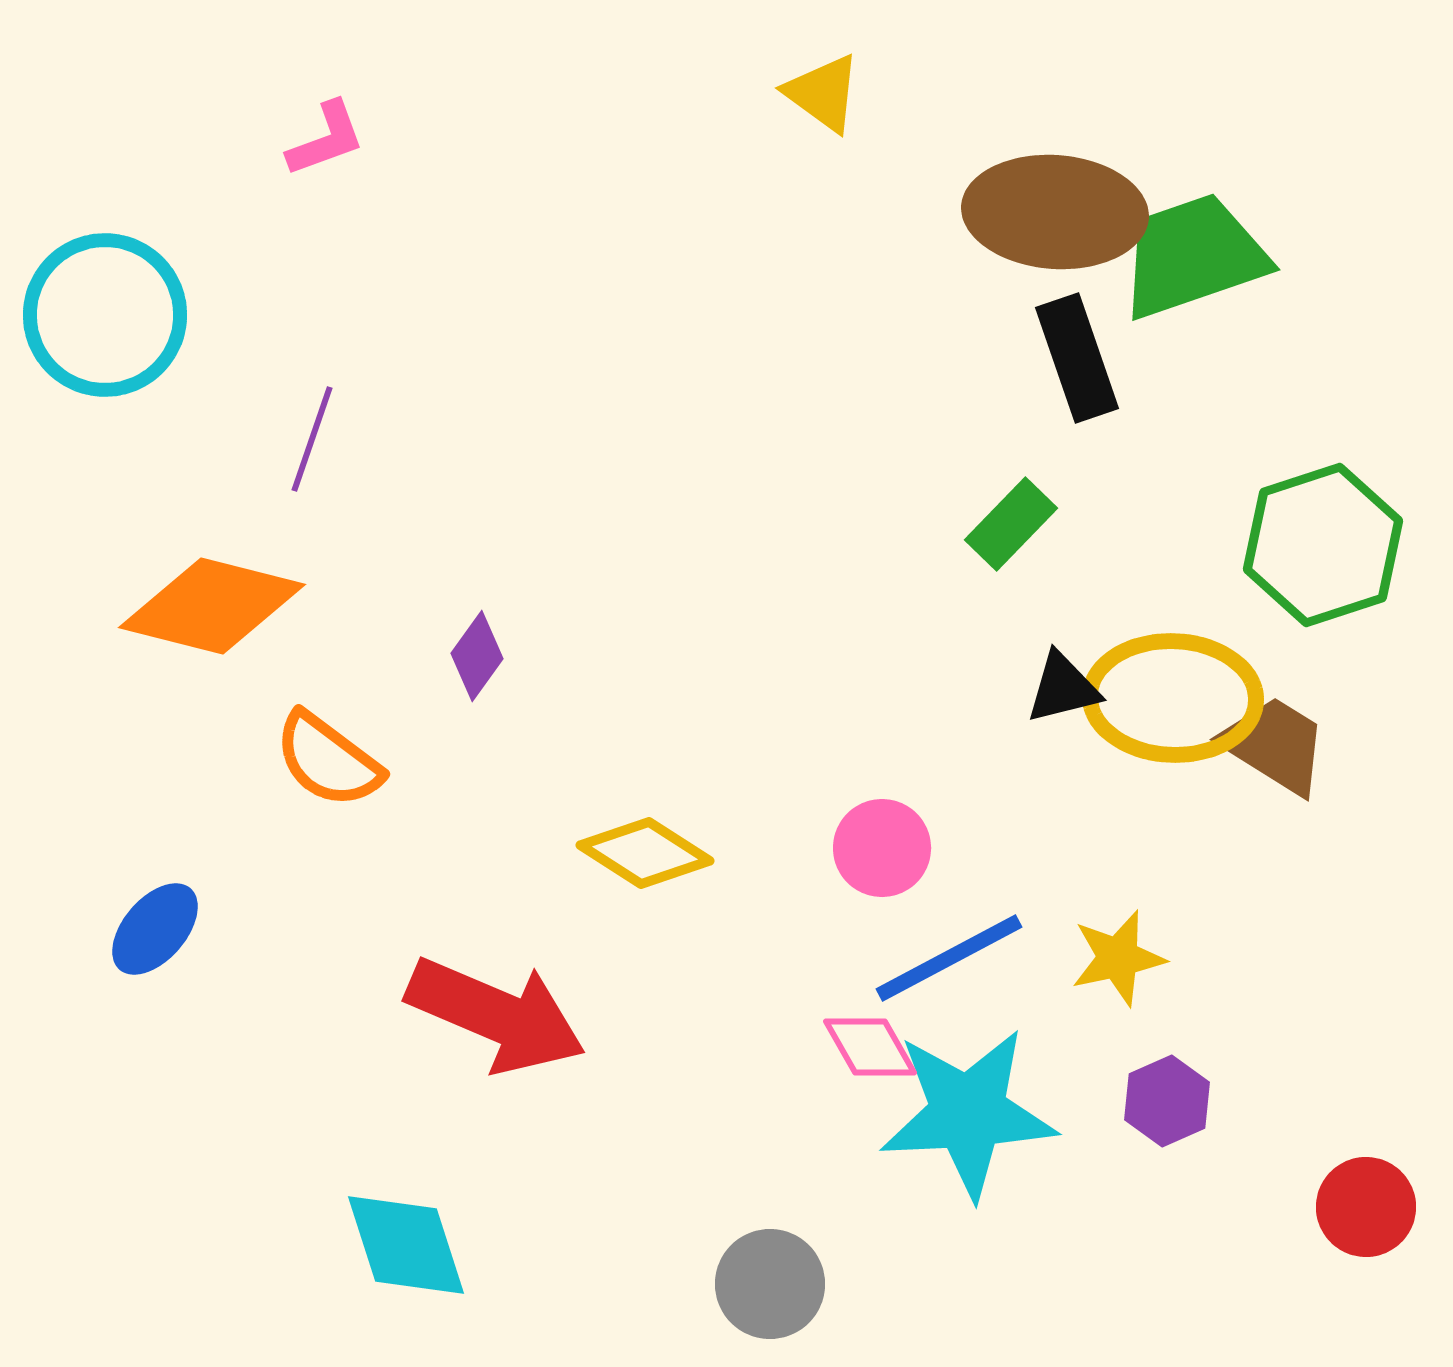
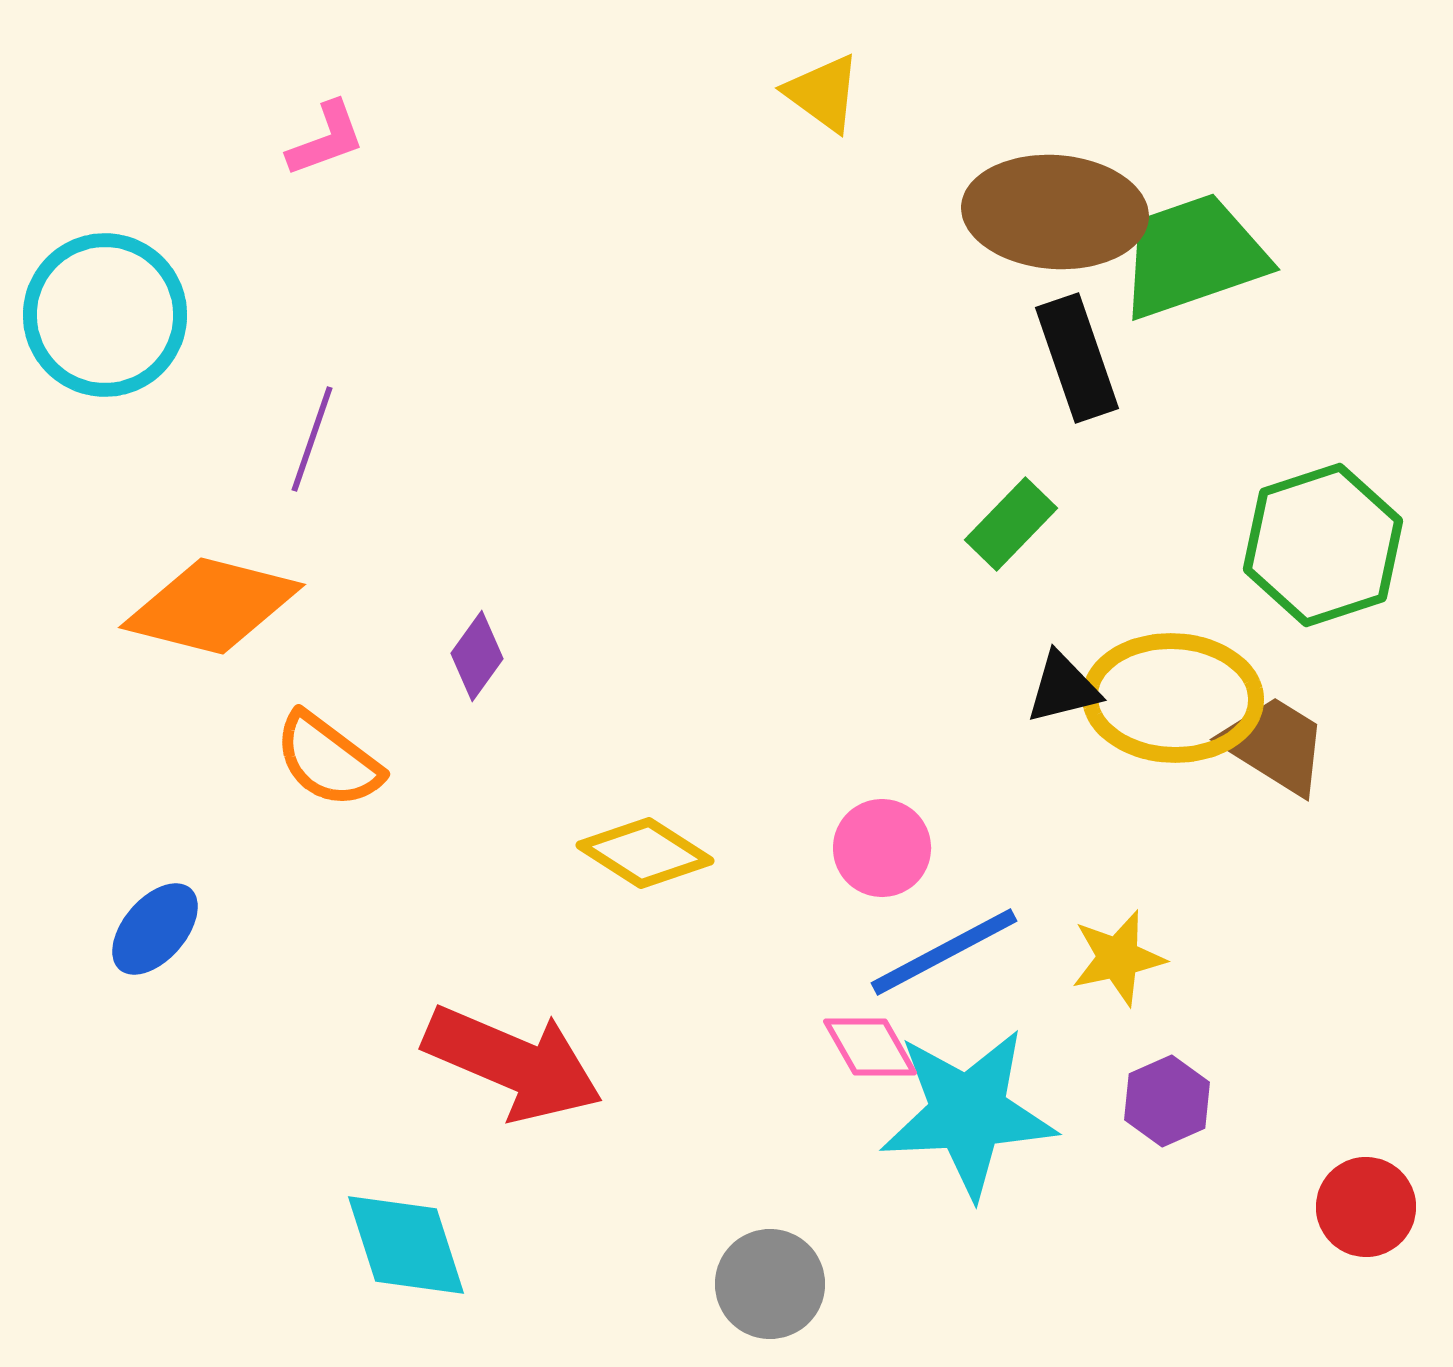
blue line: moved 5 px left, 6 px up
red arrow: moved 17 px right, 48 px down
